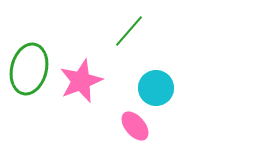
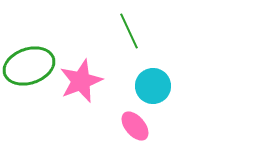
green line: rotated 66 degrees counterclockwise
green ellipse: moved 3 px up; rotated 57 degrees clockwise
cyan circle: moved 3 px left, 2 px up
